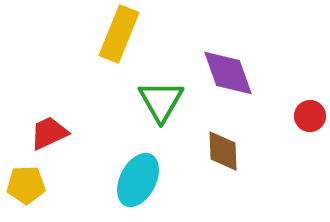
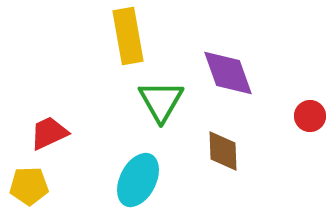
yellow rectangle: moved 9 px right, 2 px down; rotated 32 degrees counterclockwise
yellow pentagon: moved 3 px right, 1 px down
